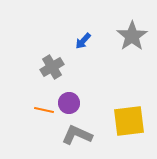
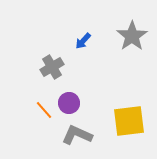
orange line: rotated 36 degrees clockwise
